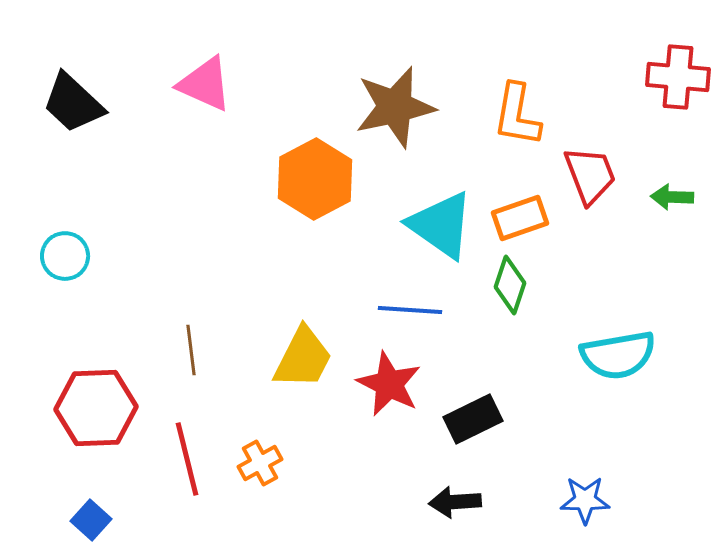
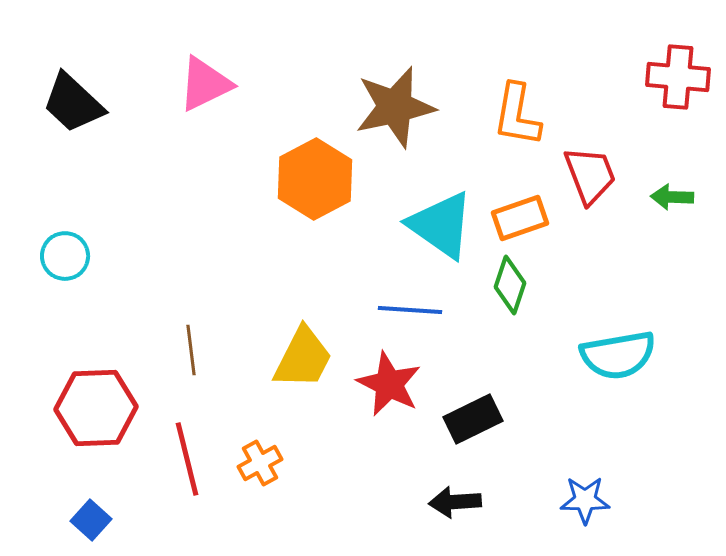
pink triangle: rotated 50 degrees counterclockwise
